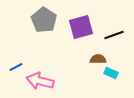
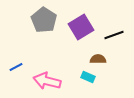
purple square: rotated 15 degrees counterclockwise
cyan rectangle: moved 23 px left, 4 px down
pink arrow: moved 7 px right
